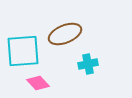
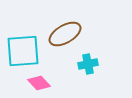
brown ellipse: rotated 8 degrees counterclockwise
pink diamond: moved 1 px right
